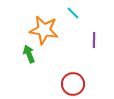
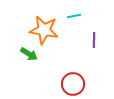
cyan line: moved 1 px right, 3 px down; rotated 56 degrees counterclockwise
green arrow: rotated 144 degrees clockwise
